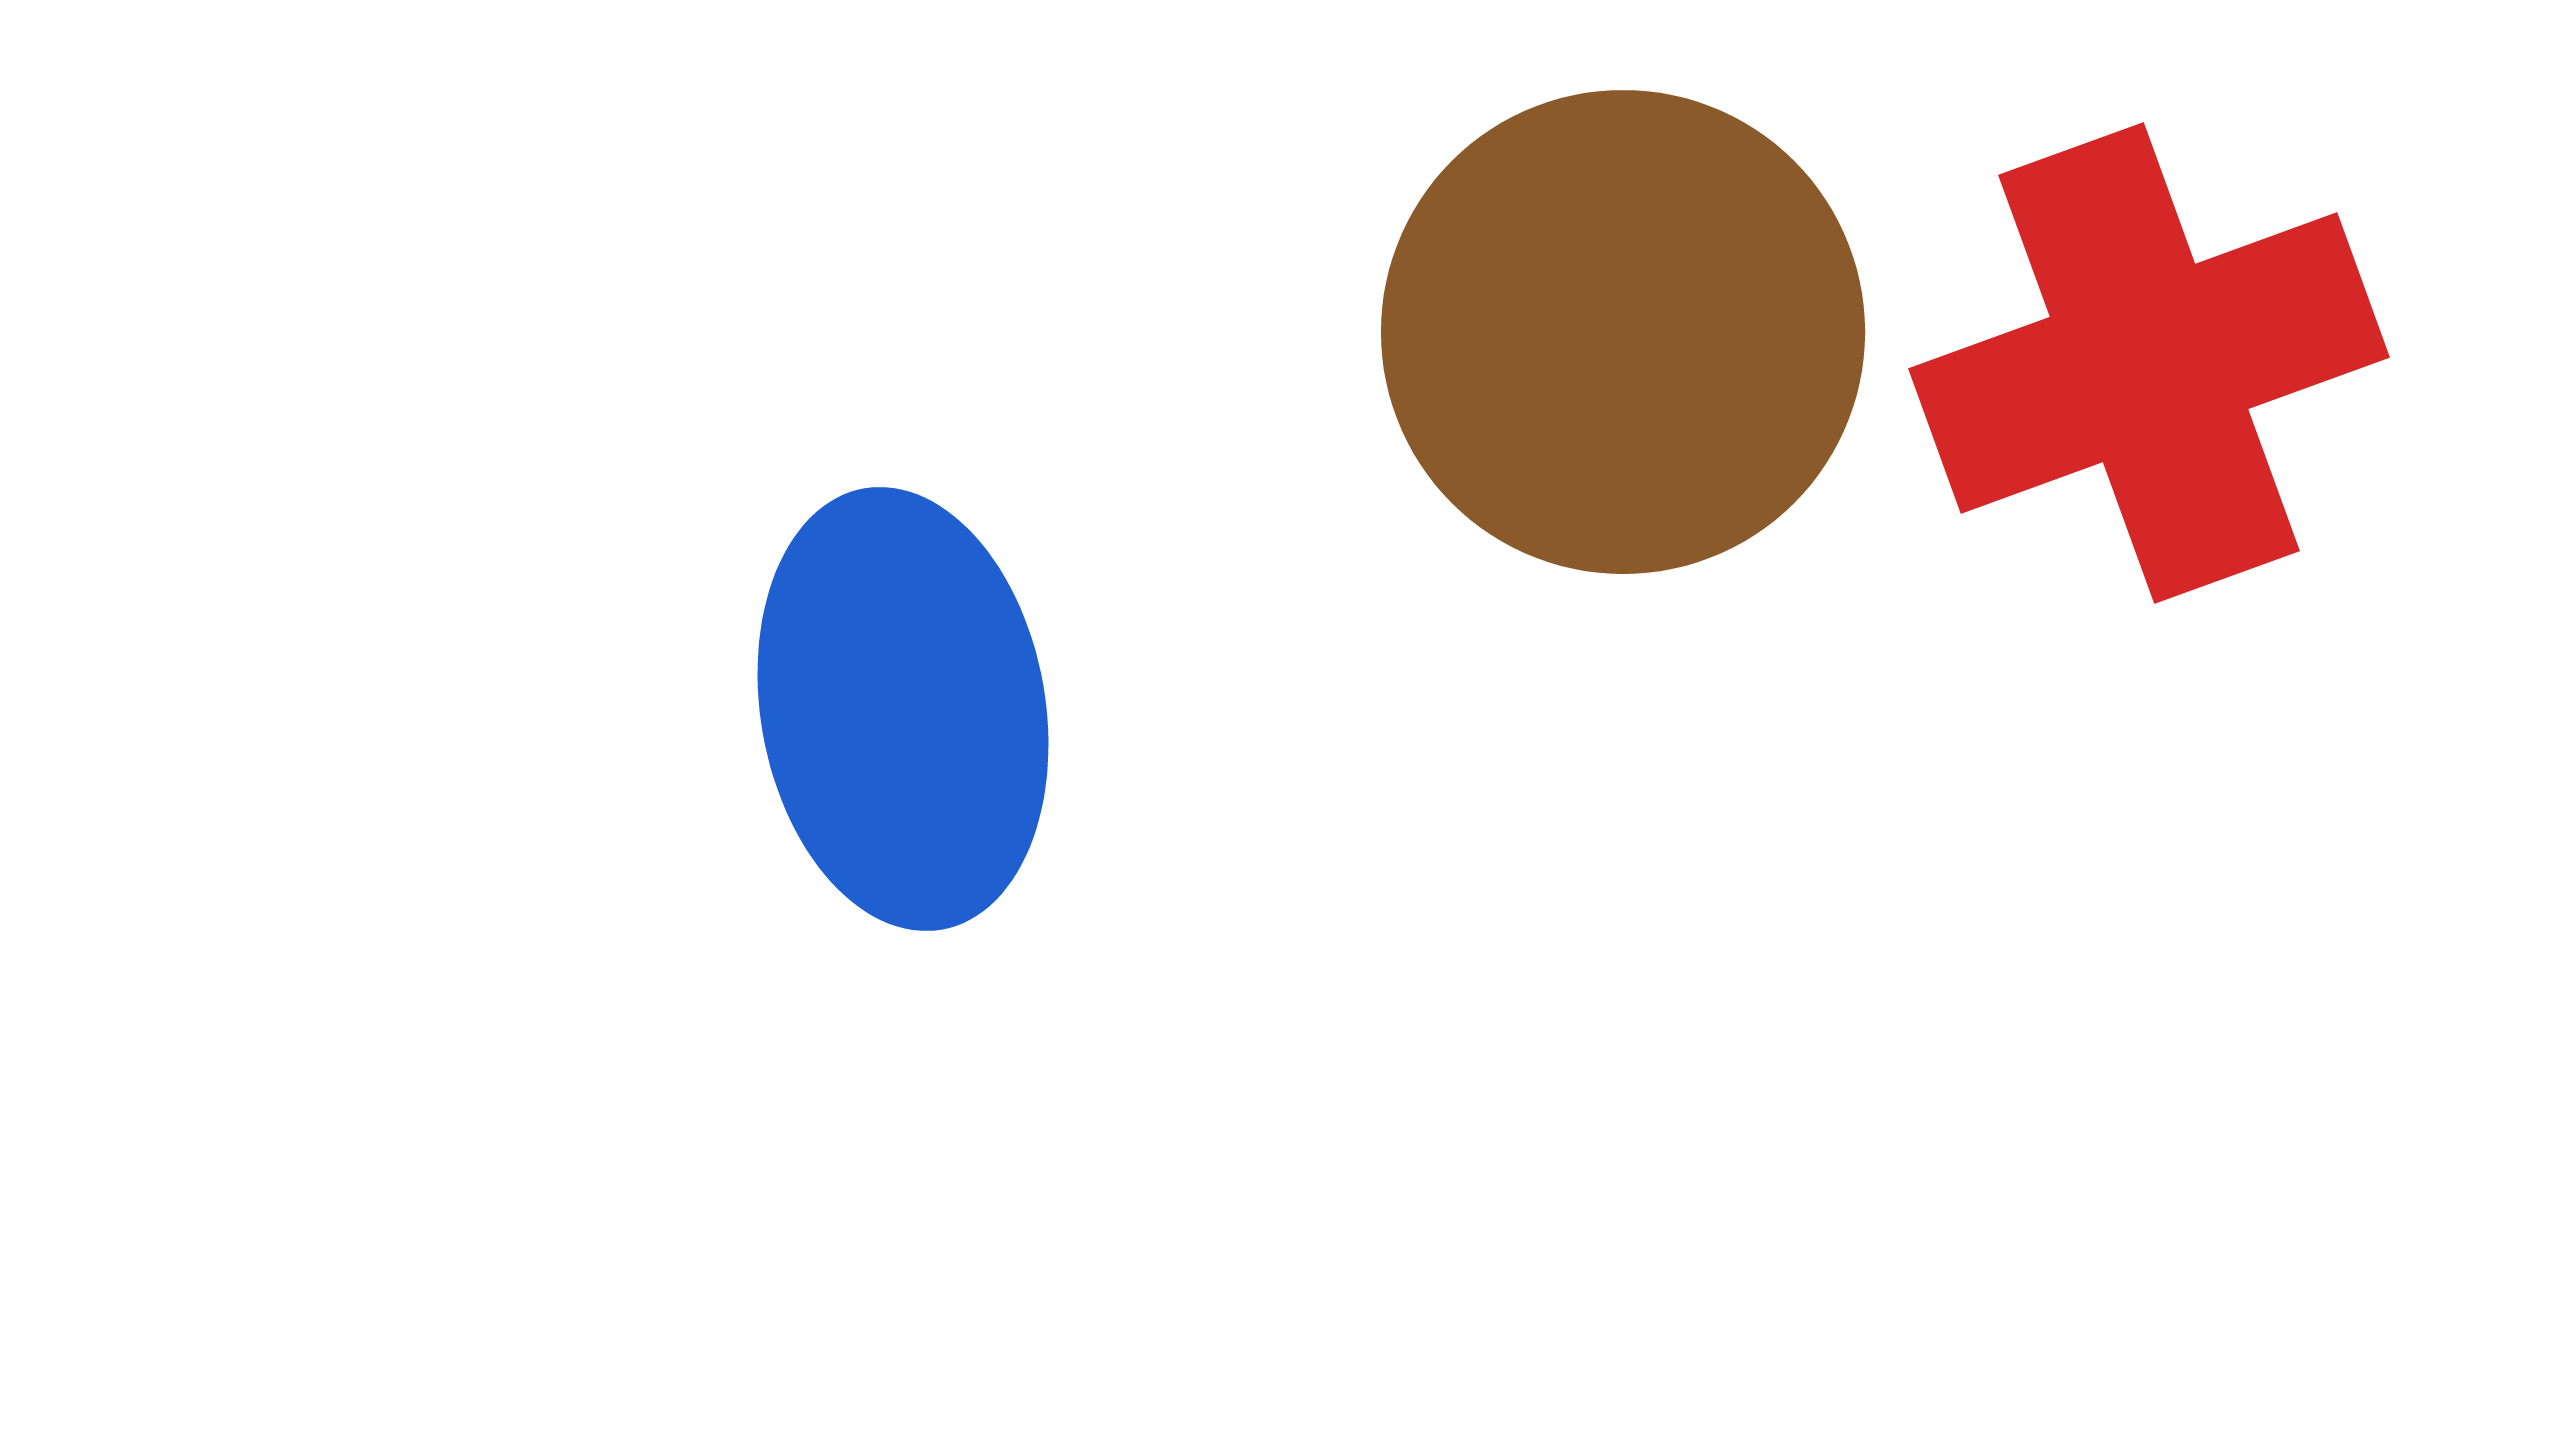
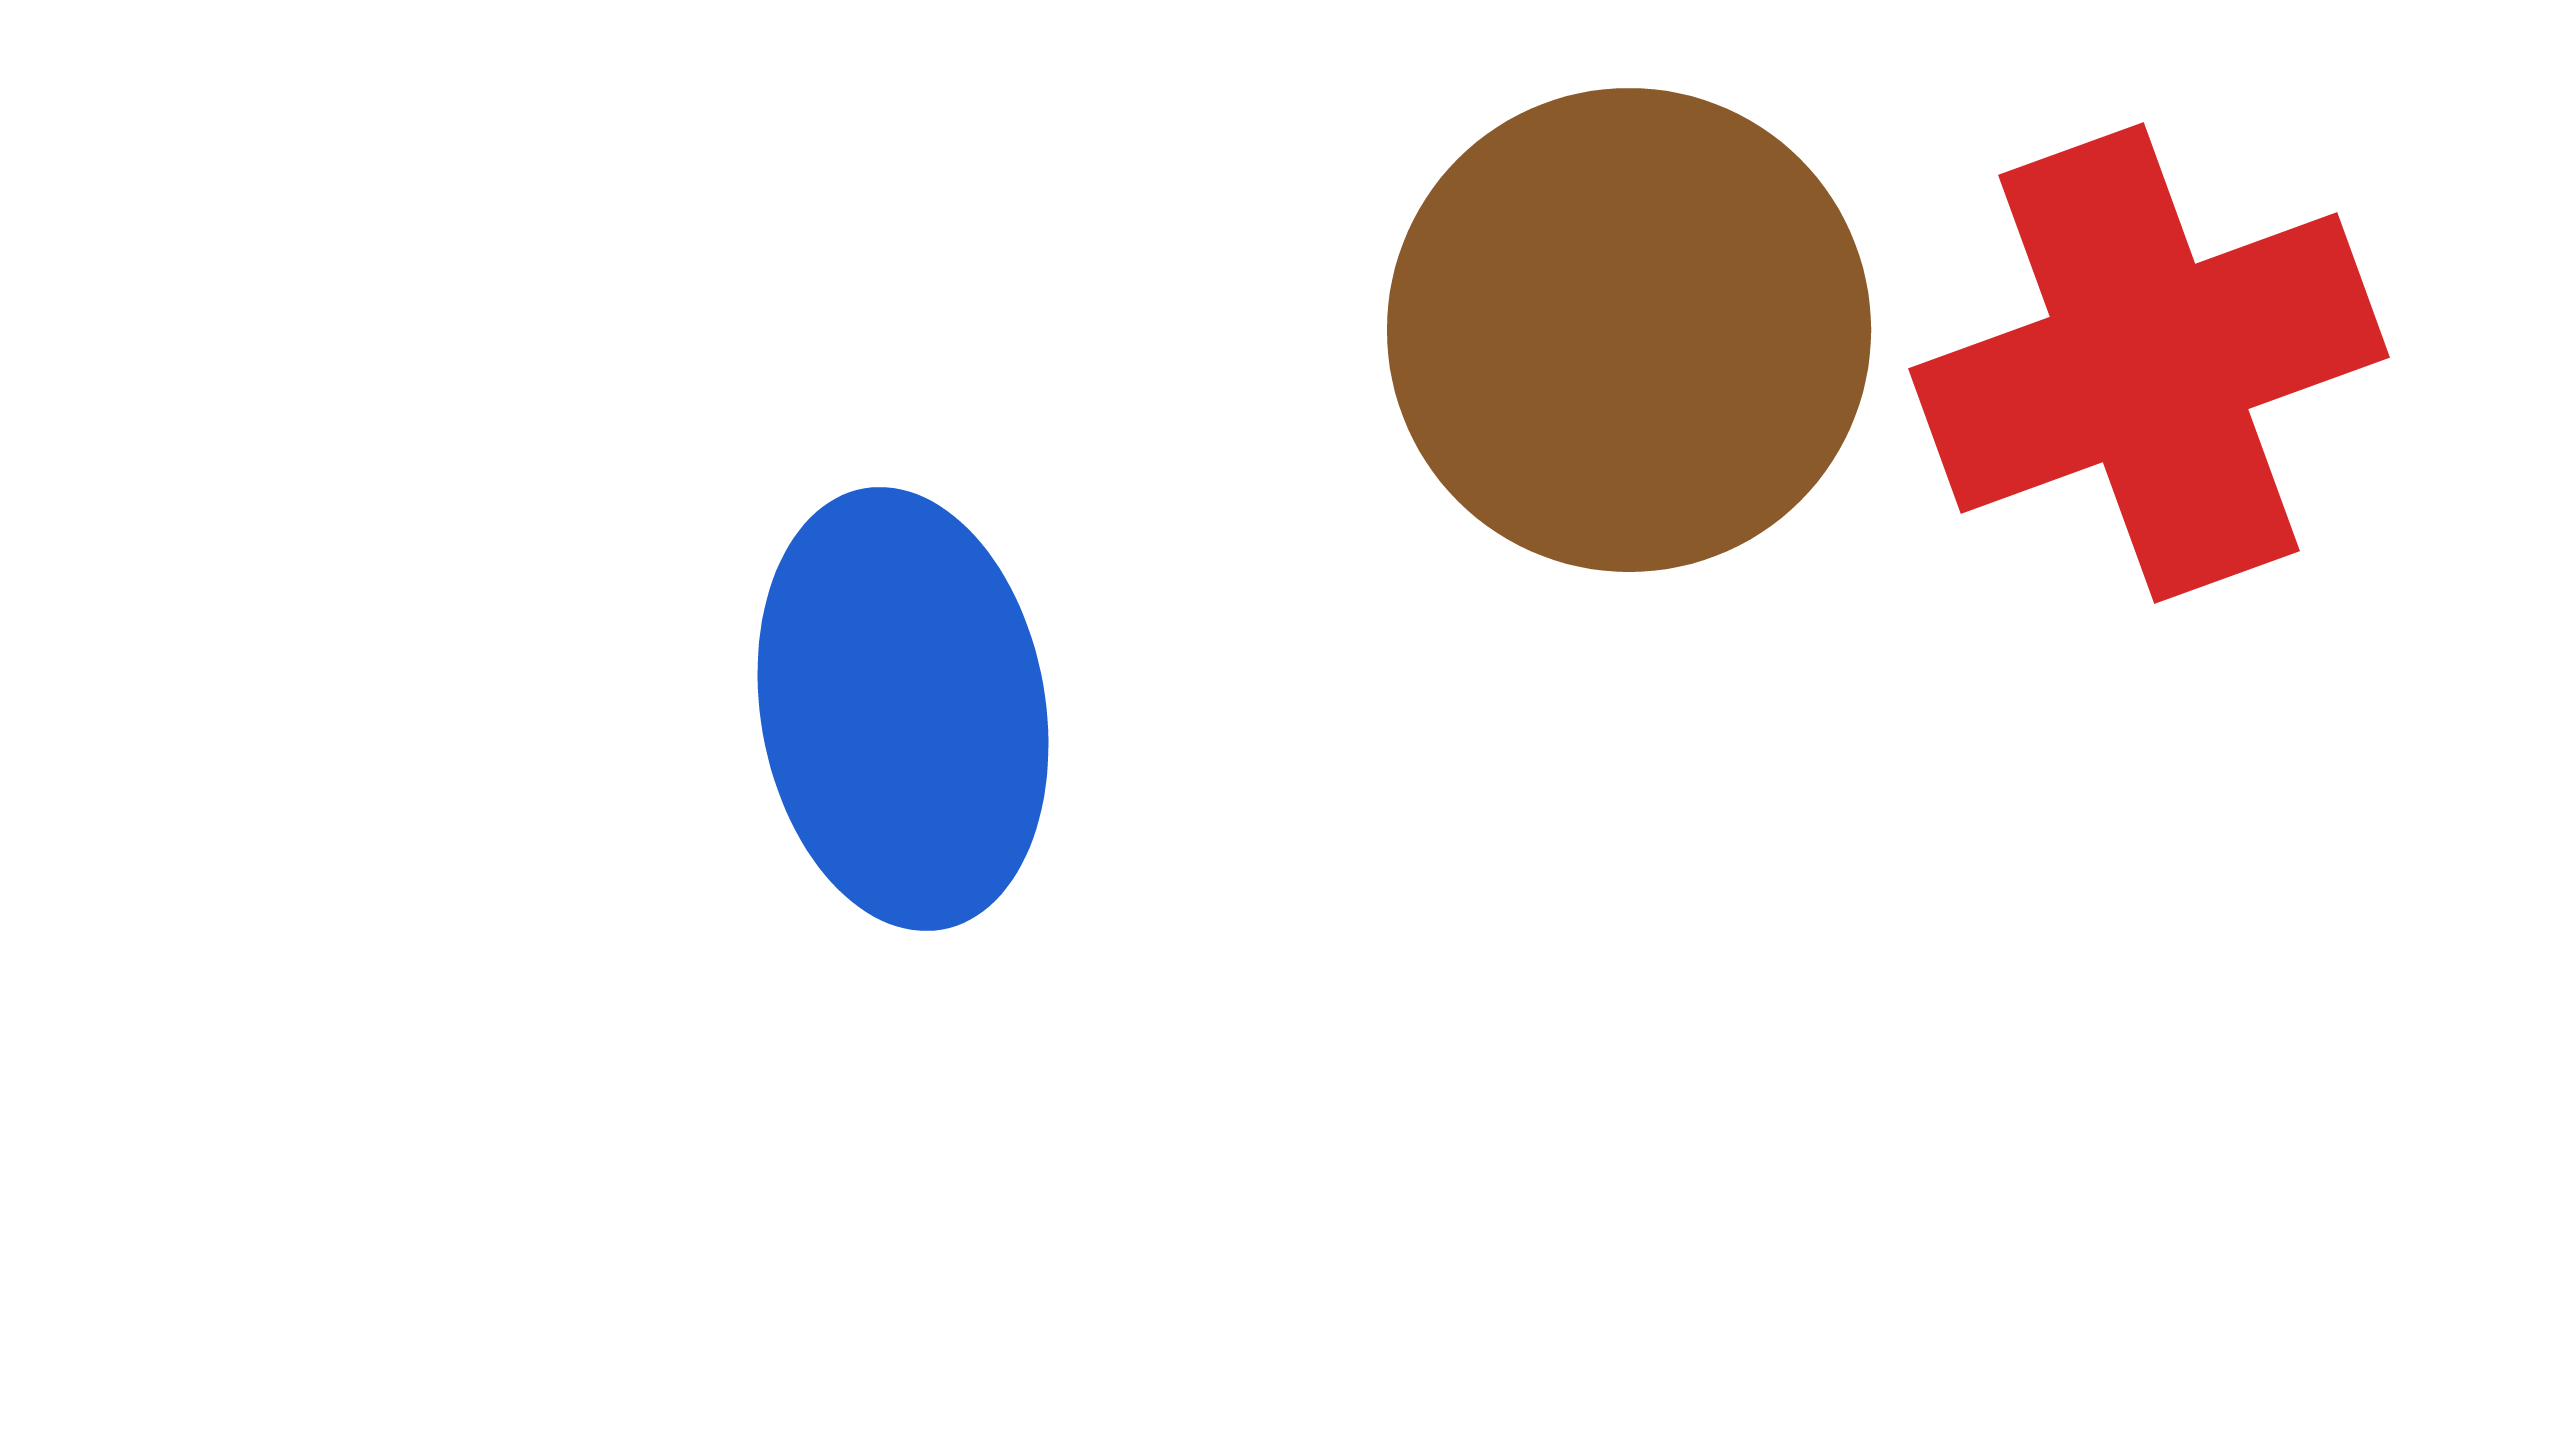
brown circle: moved 6 px right, 2 px up
